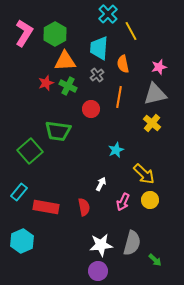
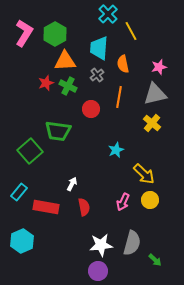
white arrow: moved 29 px left
